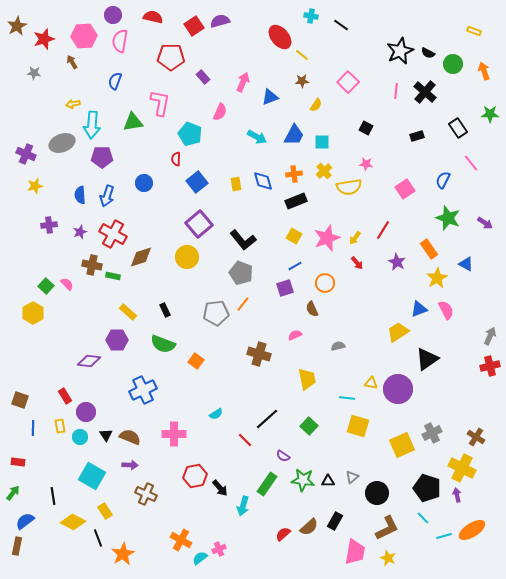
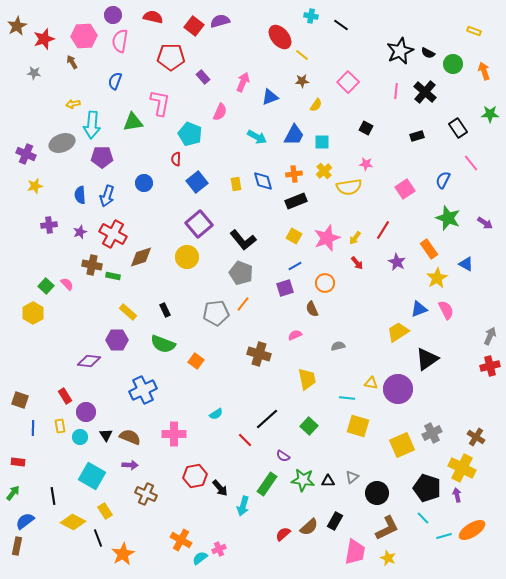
red square at (194, 26): rotated 18 degrees counterclockwise
